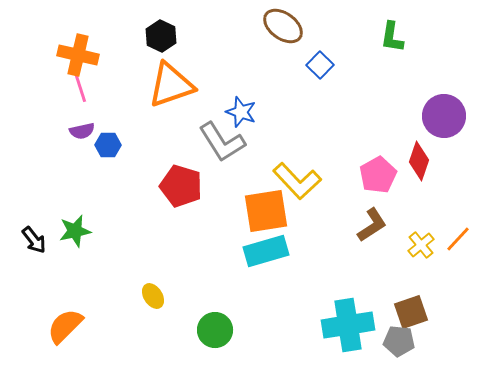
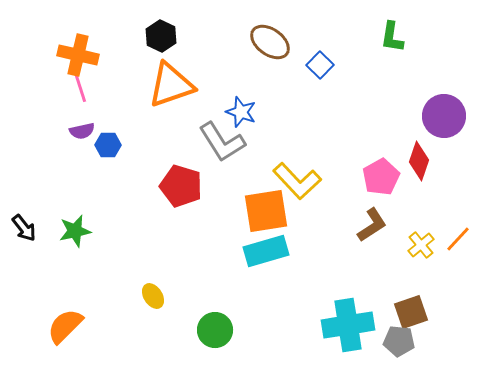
brown ellipse: moved 13 px left, 16 px down
pink pentagon: moved 3 px right, 2 px down
black arrow: moved 10 px left, 12 px up
